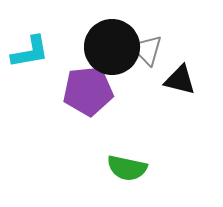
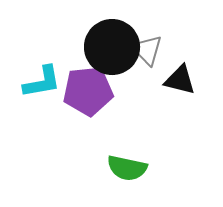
cyan L-shape: moved 12 px right, 30 px down
